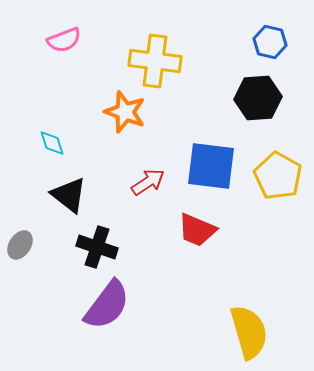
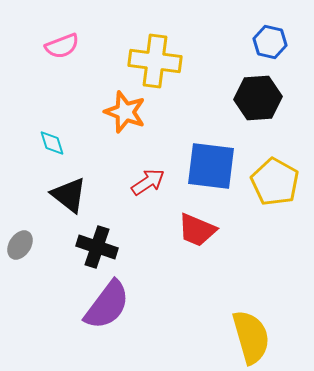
pink semicircle: moved 2 px left, 6 px down
yellow pentagon: moved 3 px left, 6 px down
yellow semicircle: moved 2 px right, 5 px down
